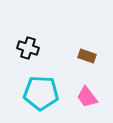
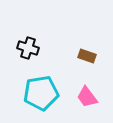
cyan pentagon: rotated 12 degrees counterclockwise
